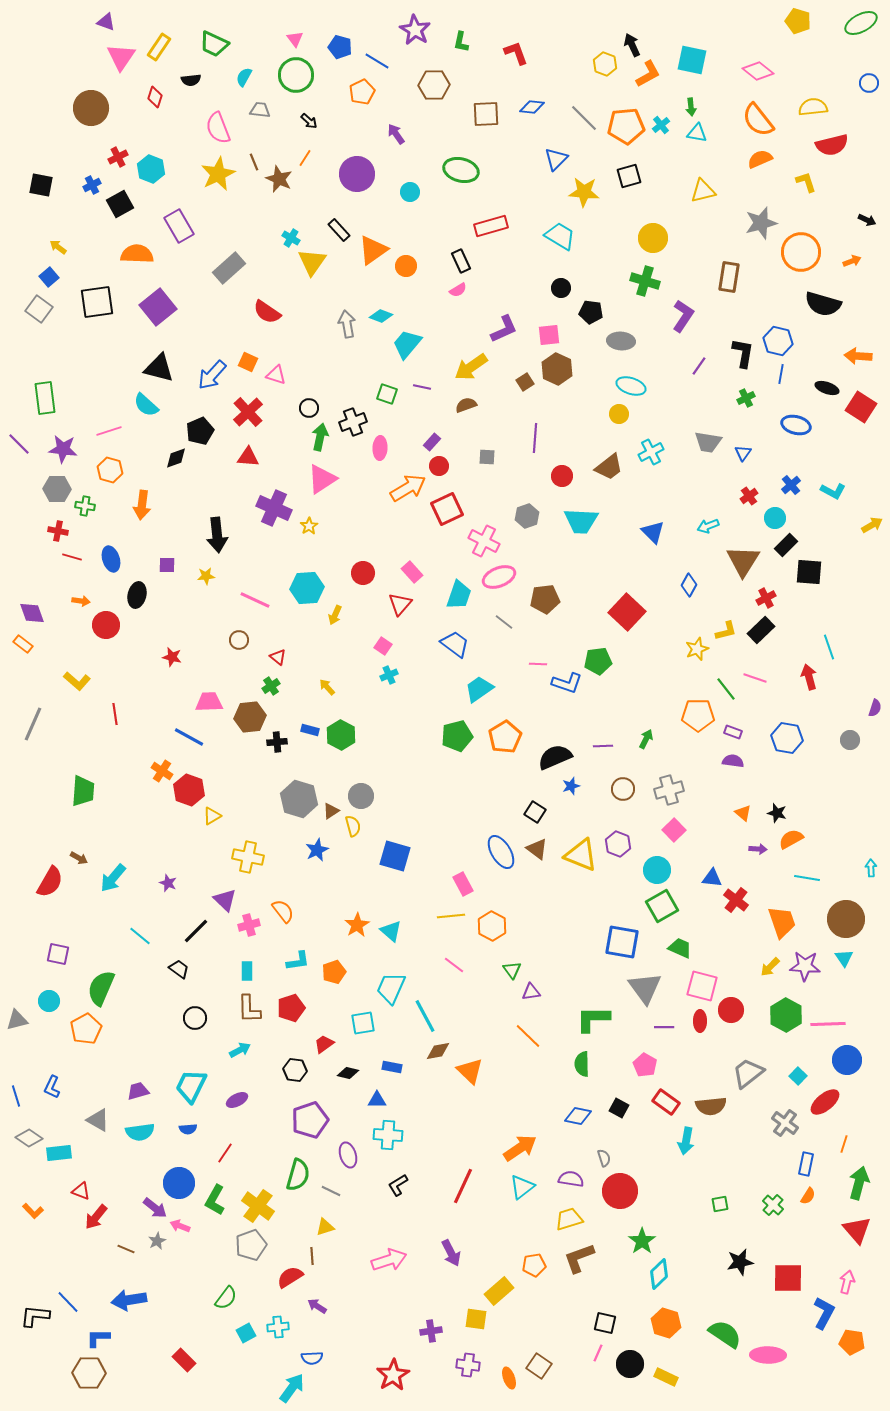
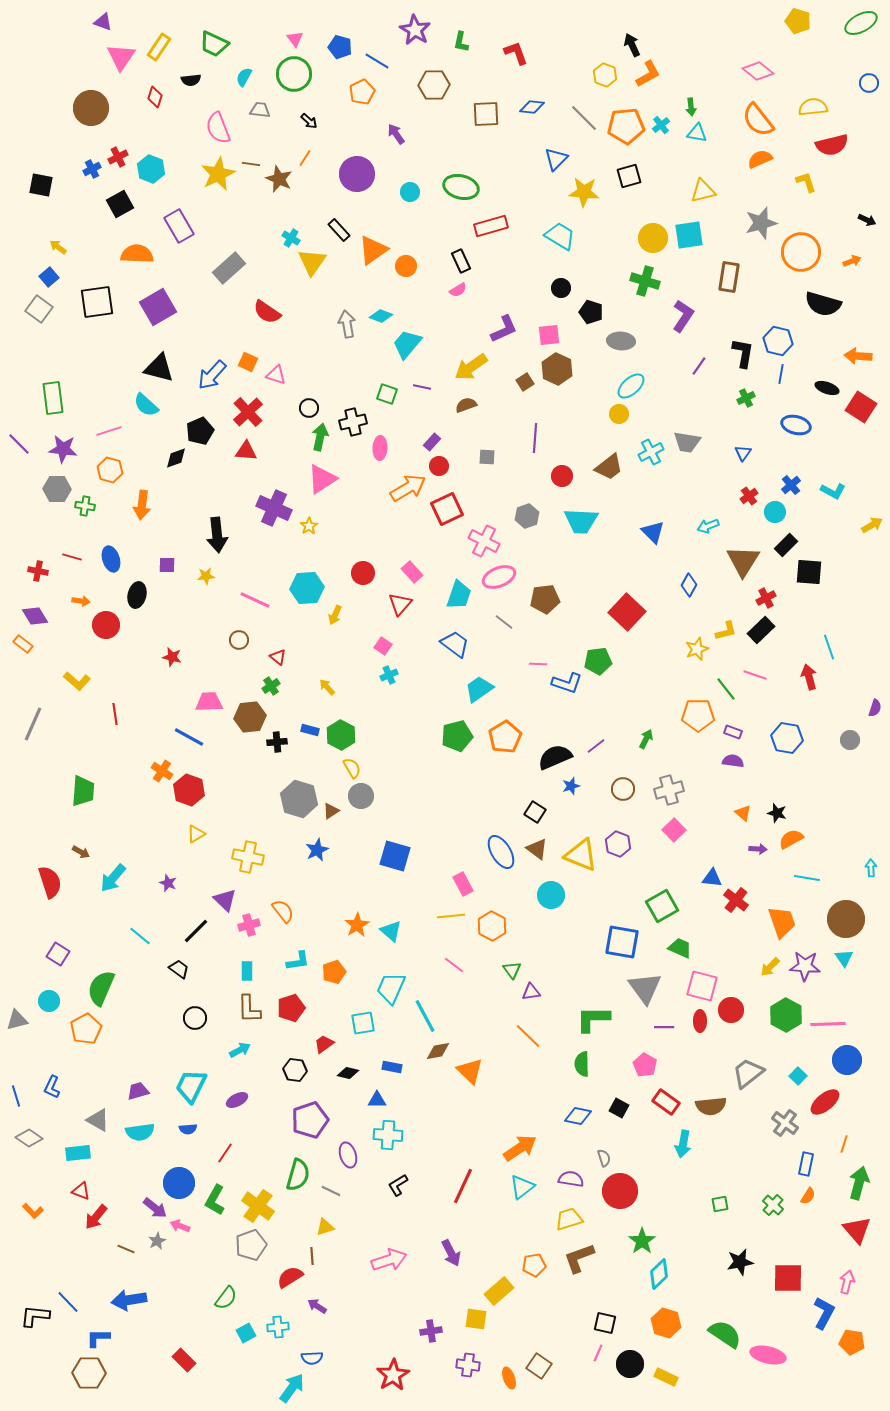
purple triangle at (106, 22): moved 3 px left
cyan square at (692, 60): moved 3 px left, 175 px down; rotated 20 degrees counterclockwise
yellow hexagon at (605, 64): moved 11 px down
green circle at (296, 75): moved 2 px left, 1 px up
brown line at (254, 162): moved 3 px left, 2 px down; rotated 60 degrees counterclockwise
green ellipse at (461, 170): moved 17 px down
blue cross at (92, 185): moved 16 px up
purple square at (158, 307): rotated 9 degrees clockwise
black pentagon at (591, 312): rotated 10 degrees clockwise
cyan ellipse at (631, 386): rotated 60 degrees counterclockwise
green rectangle at (45, 398): moved 8 px right
black cross at (353, 422): rotated 8 degrees clockwise
gray trapezoid at (708, 442): moved 21 px left
red triangle at (248, 457): moved 2 px left, 6 px up
cyan circle at (775, 518): moved 6 px up
red cross at (58, 531): moved 20 px left, 40 px down
purple diamond at (32, 613): moved 3 px right, 3 px down; rotated 12 degrees counterclockwise
pink line at (755, 678): moved 3 px up
purple line at (603, 746): moved 7 px left; rotated 36 degrees counterclockwise
yellow triangle at (212, 816): moved 16 px left, 18 px down
yellow semicircle at (353, 826): moved 1 px left, 58 px up; rotated 15 degrees counterclockwise
brown arrow at (79, 858): moved 2 px right, 6 px up
cyan circle at (657, 870): moved 106 px left, 25 px down
red semicircle at (50, 882): rotated 48 degrees counterclockwise
purple square at (58, 954): rotated 20 degrees clockwise
cyan arrow at (686, 1141): moved 3 px left, 3 px down
cyan rectangle at (59, 1153): moved 19 px right
pink ellipse at (768, 1355): rotated 12 degrees clockwise
